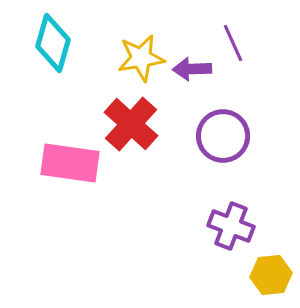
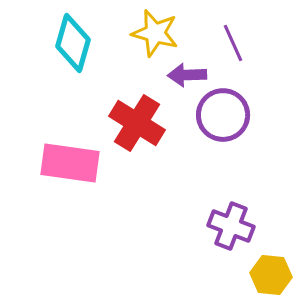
cyan diamond: moved 20 px right
yellow star: moved 14 px right, 25 px up; rotated 24 degrees clockwise
purple arrow: moved 5 px left, 6 px down
red cross: moved 6 px right, 1 px up; rotated 10 degrees counterclockwise
purple circle: moved 21 px up
yellow hexagon: rotated 12 degrees clockwise
